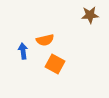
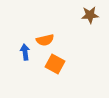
blue arrow: moved 2 px right, 1 px down
